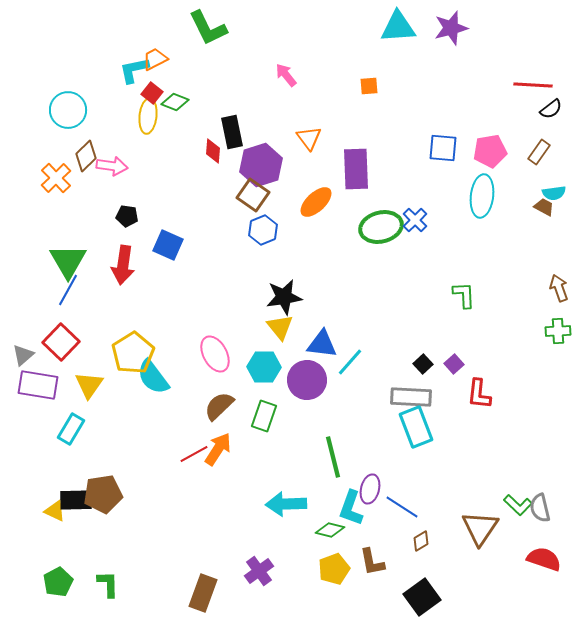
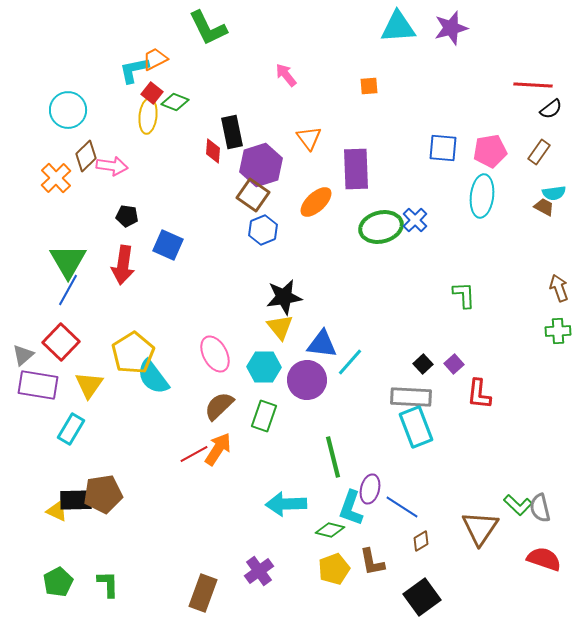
yellow triangle at (55, 511): moved 2 px right
